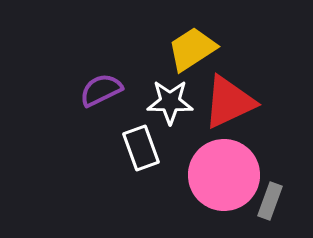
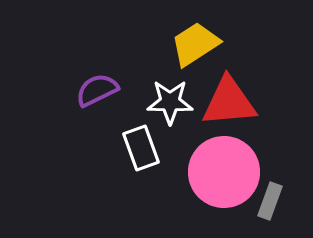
yellow trapezoid: moved 3 px right, 5 px up
purple semicircle: moved 4 px left
red triangle: rotated 20 degrees clockwise
pink circle: moved 3 px up
